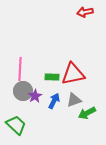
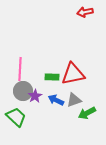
blue arrow: moved 2 px right, 1 px up; rotated 91 degrees counterclockwise
green trapezoid: moved 8 px up
